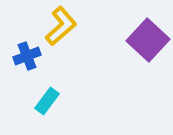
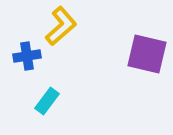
purple square: moved 1 px left, 14 px down; rotated 30 degrees counterclockwise
blue cross: rotated 12 degrees clockwise
